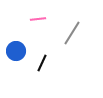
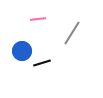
blue circle: moved 6 px right
black line: rotated 48 degrees clockwise
